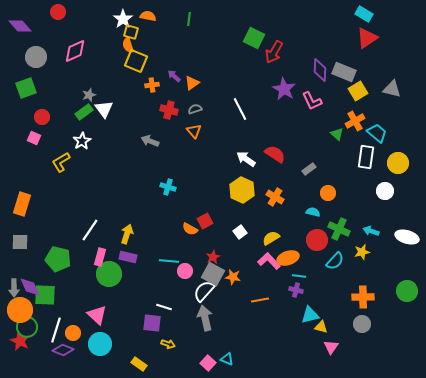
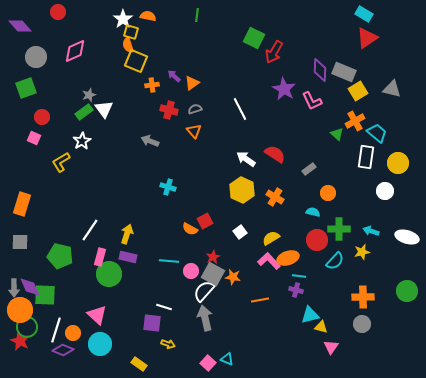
green line at (189, 19): moved 8 px right, 4 px up
green cross at (339, 229): rotated 25 degrees counterclockwise
green pentagon at (58, 259): moved 2 px right, 3 px up
pink circle at (185, 271): moved 6 px right
